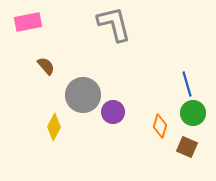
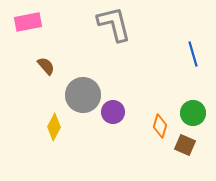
blue line: moved 6 px right, 30 px up
brown square: moved 2 px left, 2 px up
